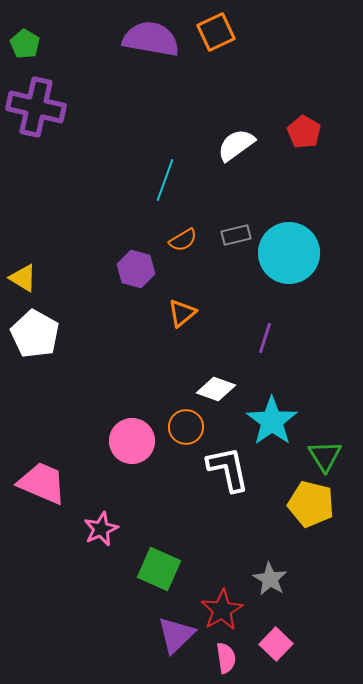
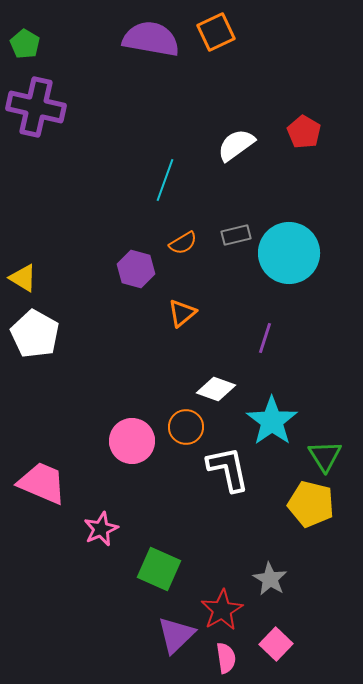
orange semicircle: moved 3 px down
